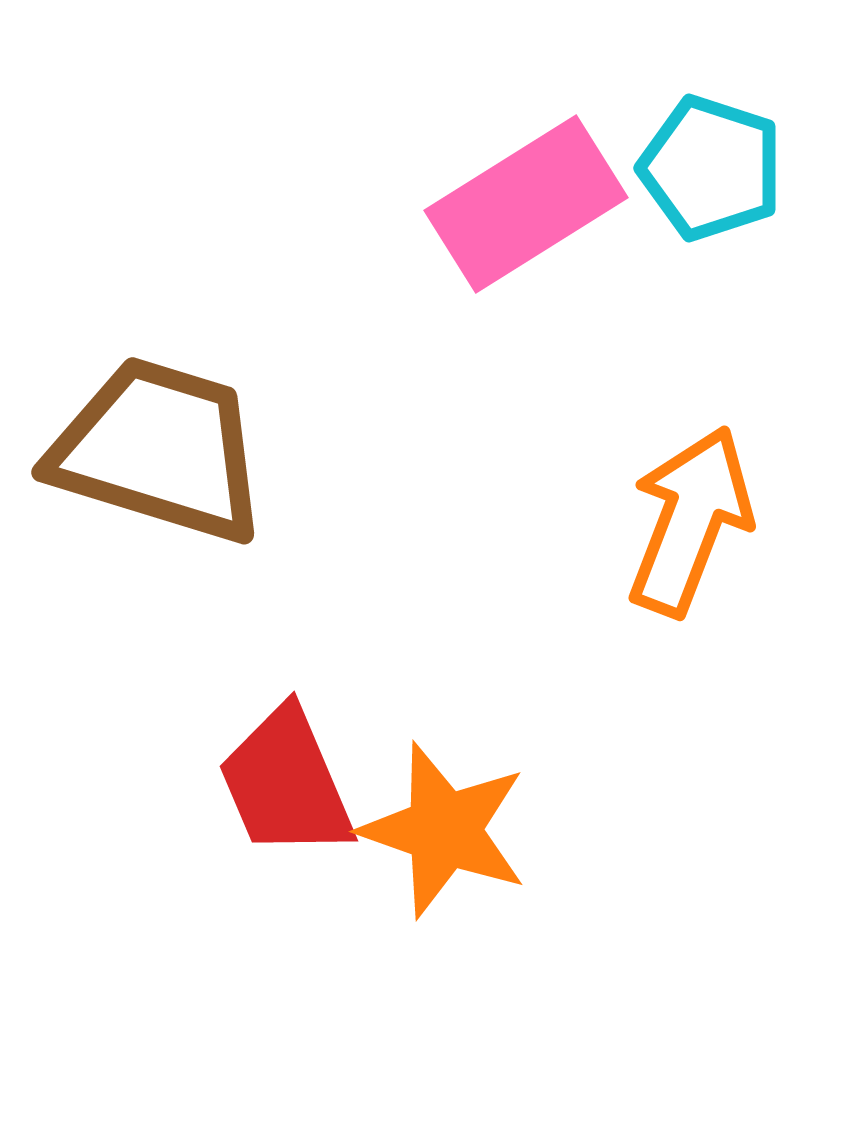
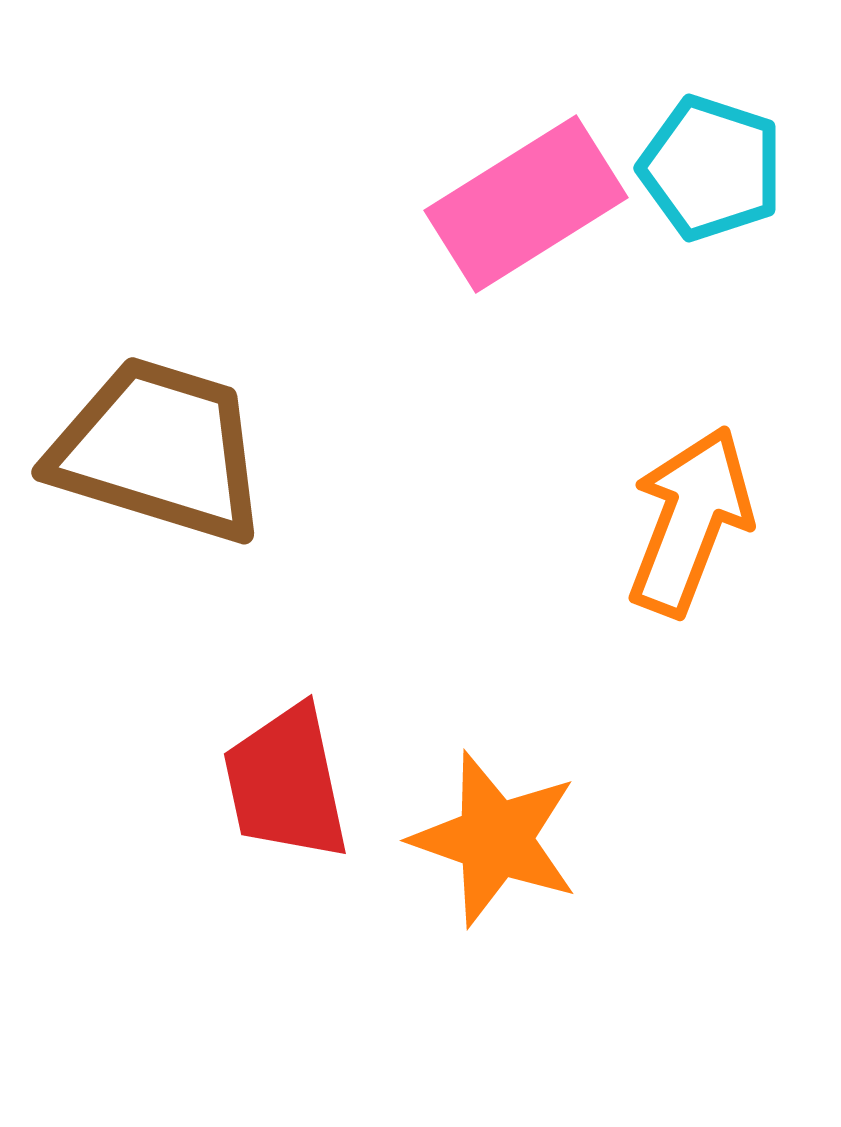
red trapezoid: rotated 11 degrees clockwise
orange star: moved 51 px right, 9 px down
